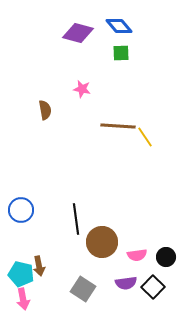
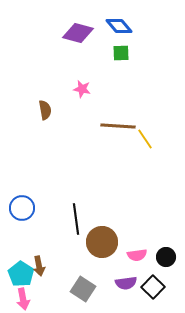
yellow line: moved 2 px down
blue circle: moved 1 px right, 2 px up
cyan pentagon: rotated 20 degrees clockwise
